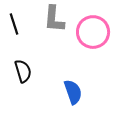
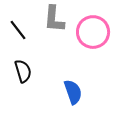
black line: moved 4 px right, 6 px down; rotated 20 degrees counterclockwise
